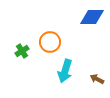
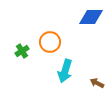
blue diamond: moved 1 px left
brown arrow: moved 4 px down
